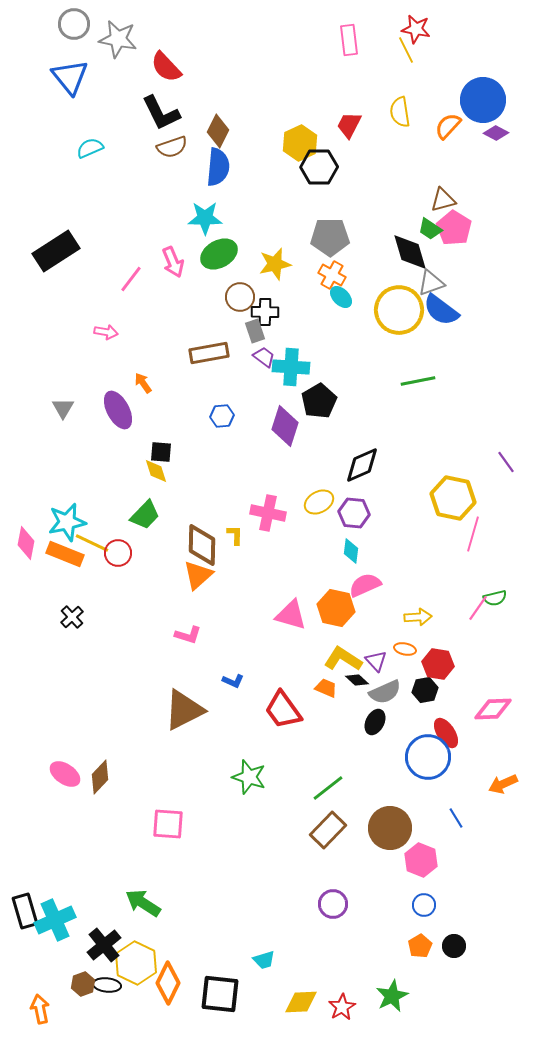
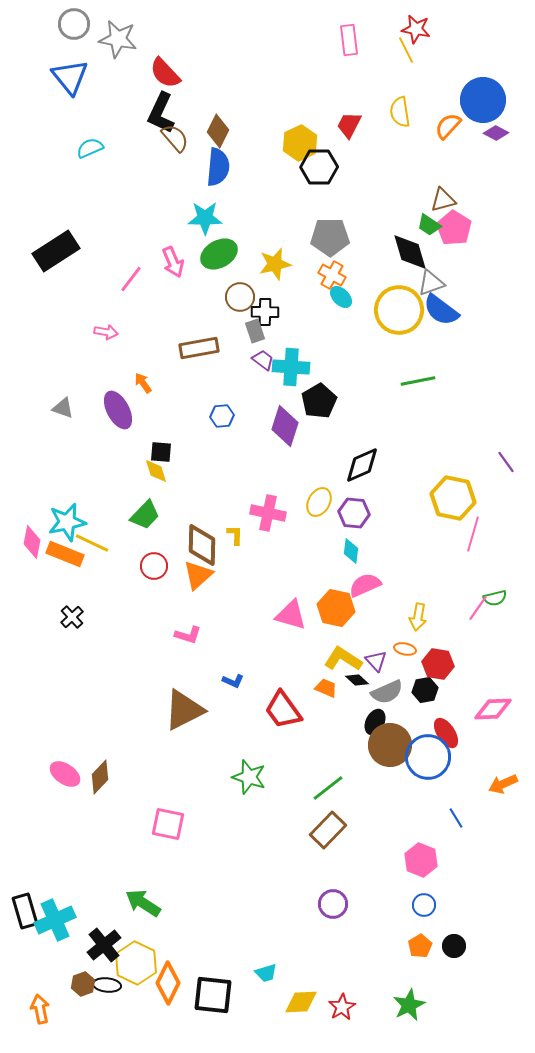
red semicircle at (166, 67): moved 1 px left, 6 px down
black L-shape at (161, 113): rotated 51 degrees clockwise
brown semicircle at (172, 147): moved 3 px right, 9 px up; rotated 112 degrees counterclockwise
green trapezoid at (430, 229): moved 1 px left, 4 px up
brown rectangle at (209, 353): moved 10 px left, 5 px up
purple trapezoid at (264, 357): moved 1 px left, 3 px down
gray triangle at (63, 408): rotated 40 degrees counterclockwise
yellow ellipse at (319, 502): rotated 32 degrees counterclockwise
pink diamond at (26, 543): moved 6 px right, 1 px up
red circle at (118, 553): moved 36 px right, 13 px down
yellow arrow at (418, 617): rotated 104 degrees clockwise
gray semicircle at (385, 692): moved 2 px right
pink square at (168, 824): rotated 8 degrees clockwise
brown circle at (390, 828): moved 83 px up
cyan trapezoid at (264, 960): moved 2 px right, 13 px down
black square at (220, 994): moved 7 px left, 1 px down
green star at (392, 996): moved 17 px right, 9 px down
